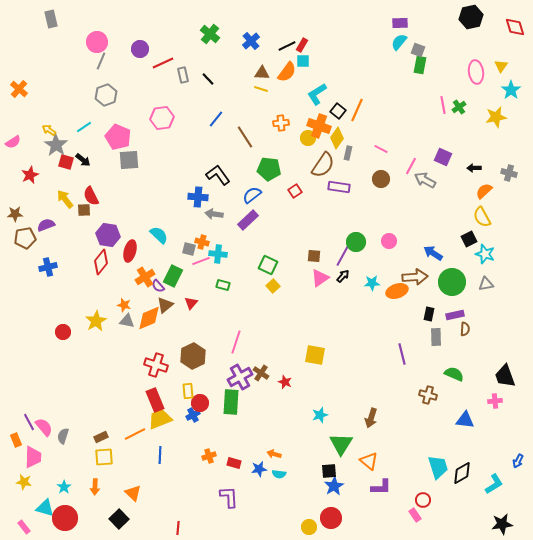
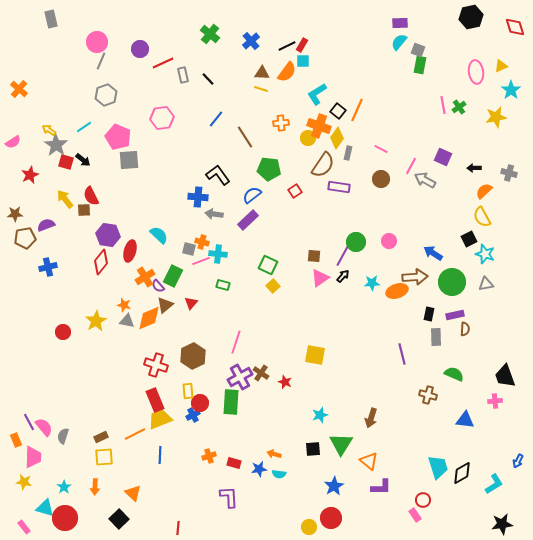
yellow triangle at (501, 66): rotated 32 degrees clockwise
black square at (329, 471): moved 16 px left, 22 px up
